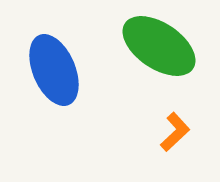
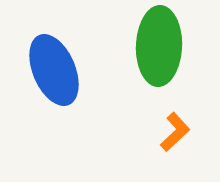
green ellipse: rotated 58 degrees clockwise
